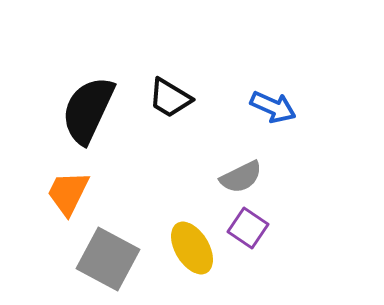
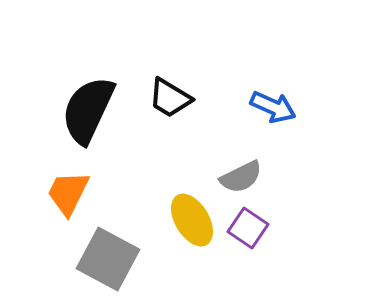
yellow ellipse: moved 28 px up
